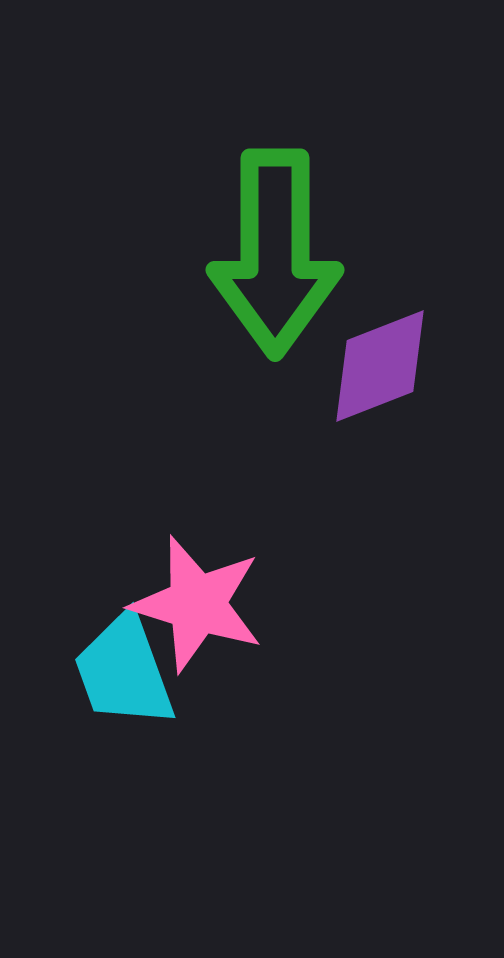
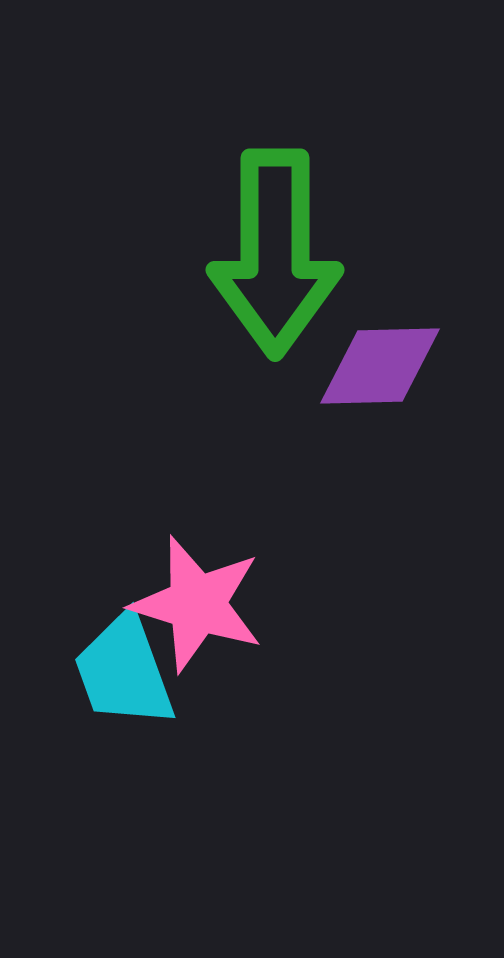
purple diamond: rotated 20 degrees clockwise
